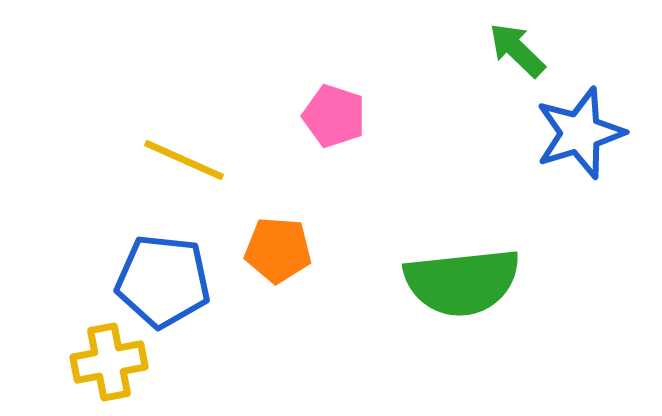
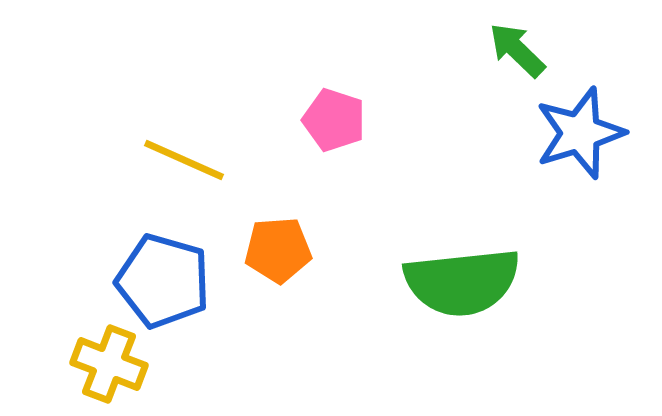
pink pentagon: moved 4 px down
orange pentagon: rotated 8 degrees counterclockwise
blue pentagon: rotated 10 degrees clockwise
yellow cross: moved 2 px down; rotated 32 degrees clockwise
